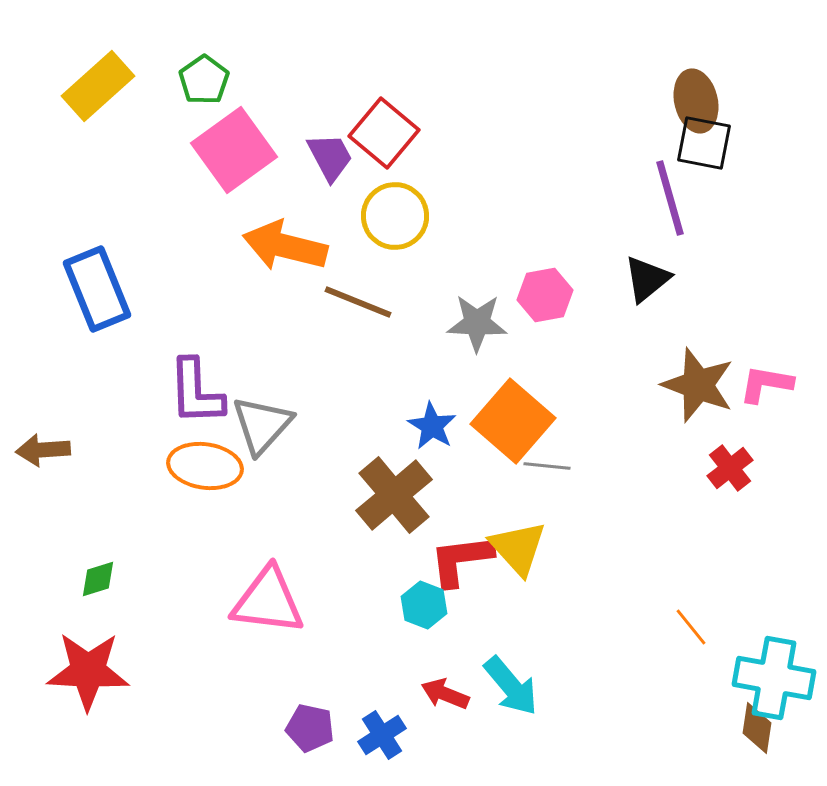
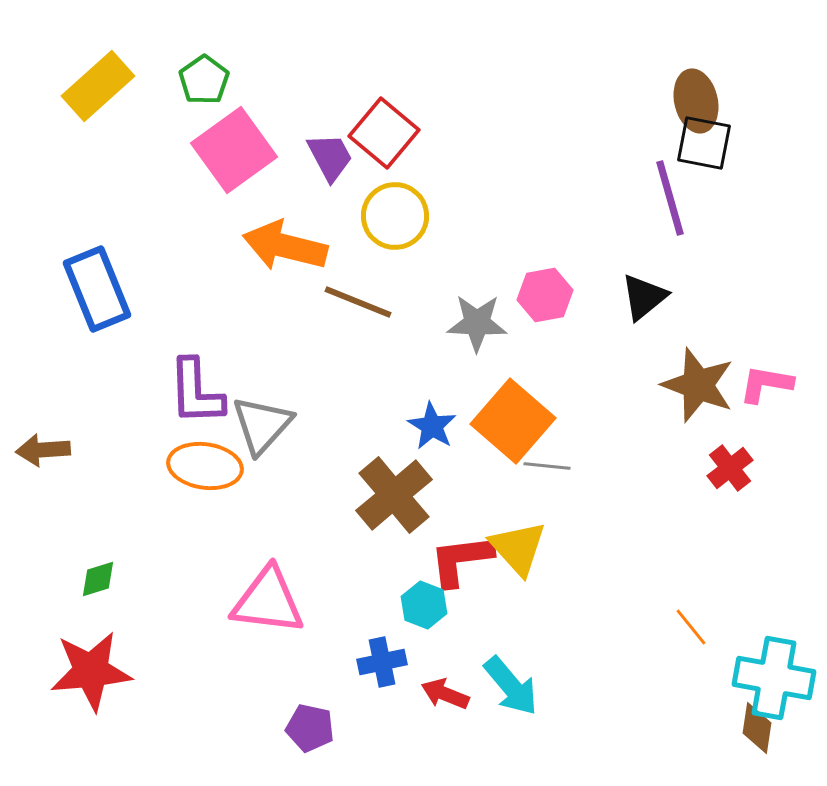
black triangle: moved 3 px left, 18 px down
red star: moved 3 px right; rotated 8 degrees counterclockwise
blue cross: moved 73 px up; rotated 21 degrees clockwise
